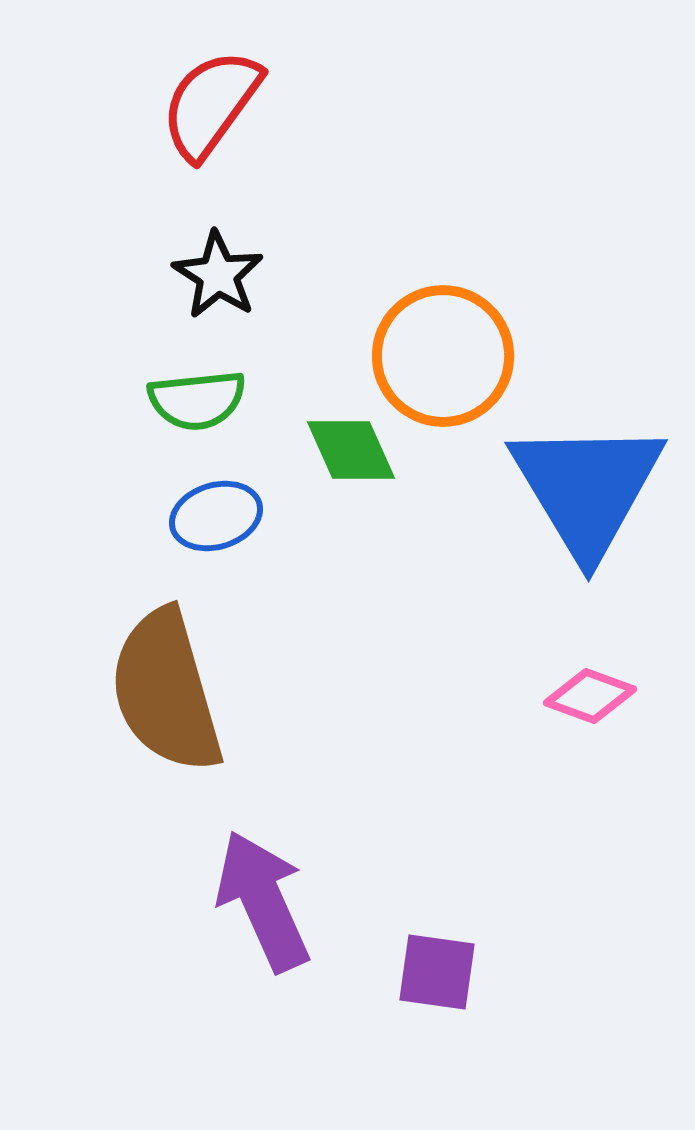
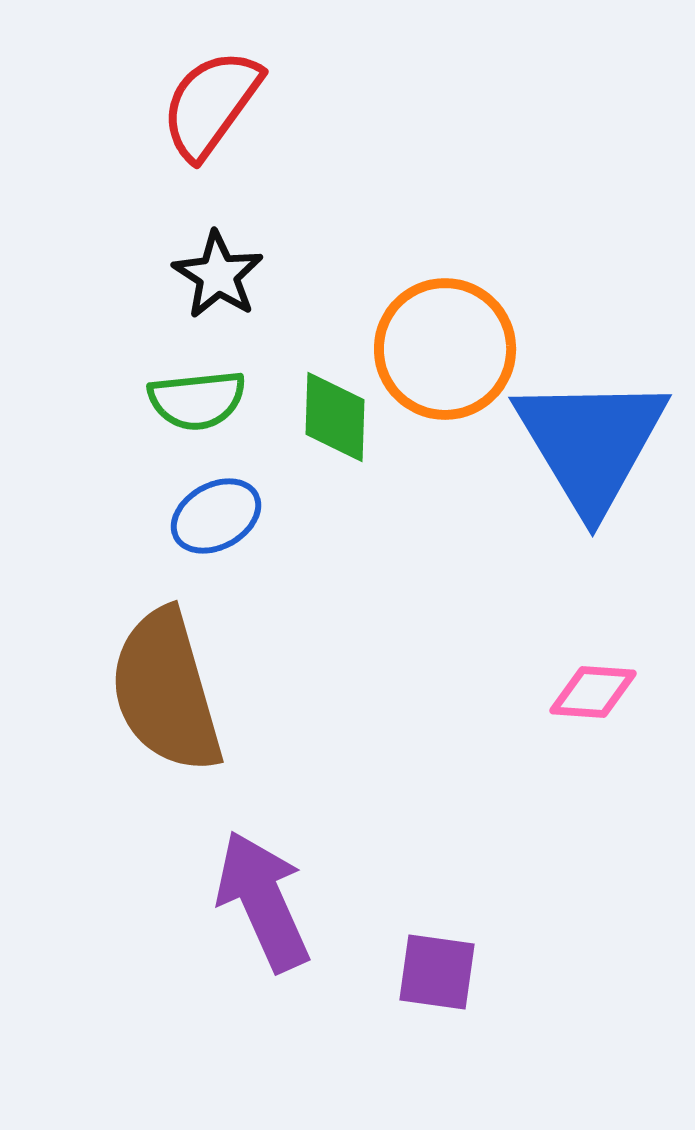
orange circle: moved 2 px right, 7 px up
green diamond: moved 16 px left, 33 px up; rotated 26 degrees clockwise
blue triangle: moved 4 px right, 45 px up
blue ellipse: rotated 12 degrees counterclockwise
pink diamond: moved 3 px right, 4 px up; rotated 16 degrees counterclockwise
